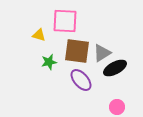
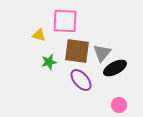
gray triangle: rotated 18 degrees counterclockwise
pink circle: moved 2 px right, 2 px up
